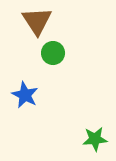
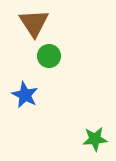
brown triangle: moved 3 px left, 2 px down
green circle: moved 4 px left, 3 px down
